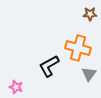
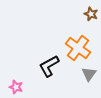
brown star: moved 1 px right; rotated 24 degrees clockwise
orange cross: rotated 20 degrees clockwise
